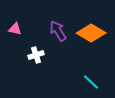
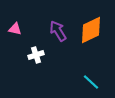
orange diamond: moved 3 px up; rotated 56 degrees counterclockwise
